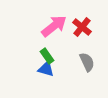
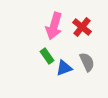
pink arrow: rotated 144 degrees clockwise
blue triangle: moved 18 px right, 1 px up; rotated 36 degrees counterclockwise
